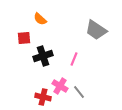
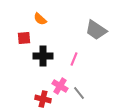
black cross: rotated 18 degrees clockwise
gray line: moved 1 px down
red cross: moved 2 px down
